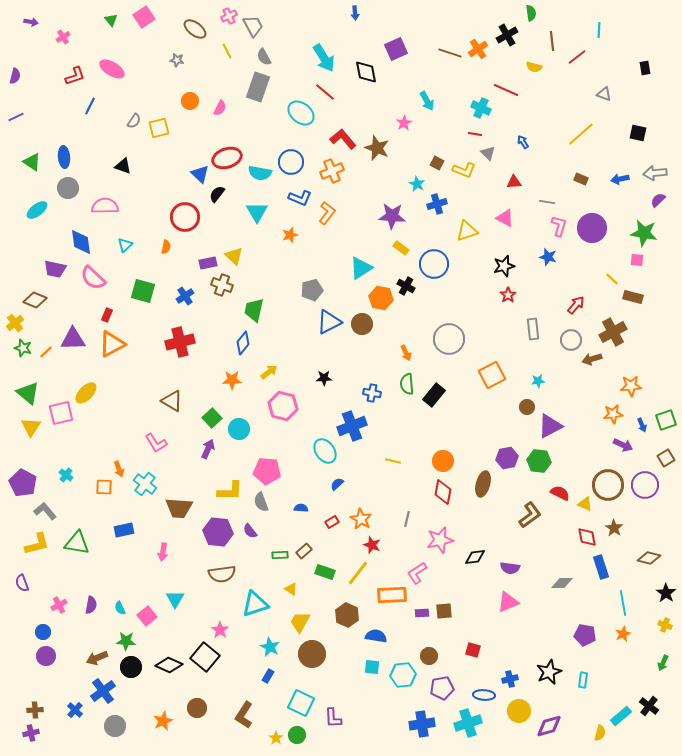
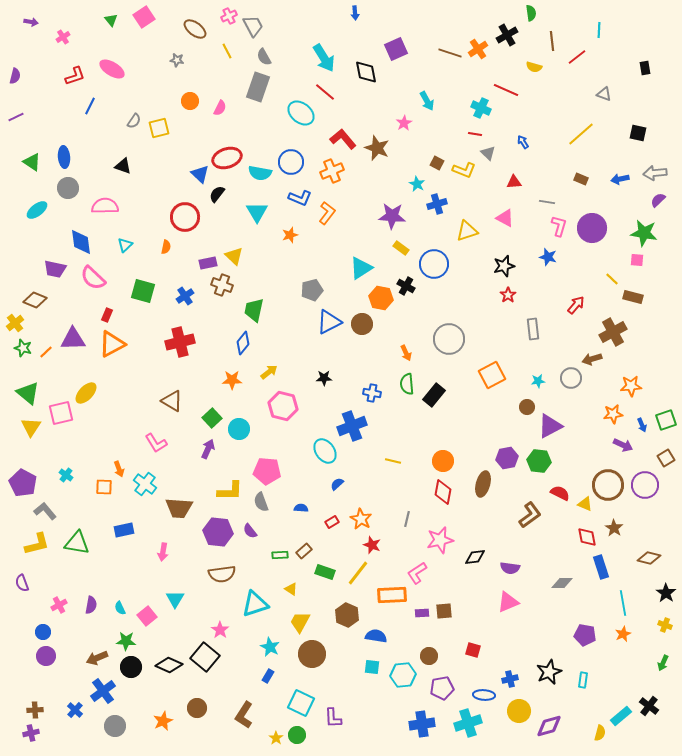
gray circle at (571, 340): moved 38 px down
